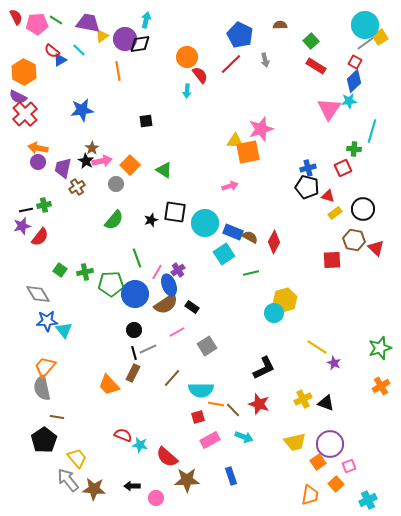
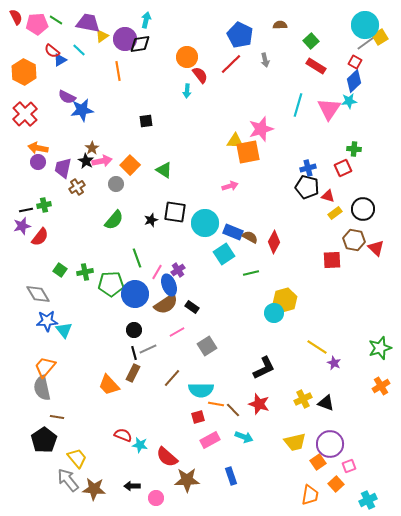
purple semicircle at (18, 97): moved 49 px right
cyan line at (372, 131): moved 74 px left, 26 px up
